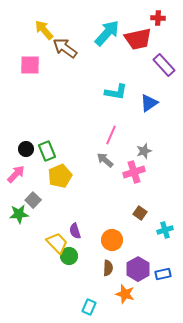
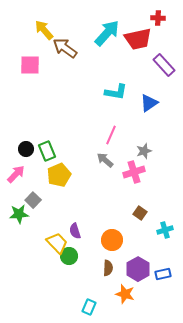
yellow pentagon: moved 1 px left, 1 px up
